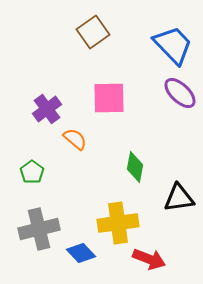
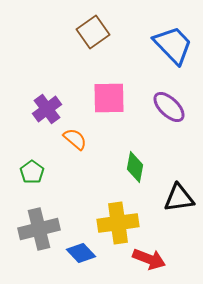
purple ellipse: moved 11 px left, 14 px down
